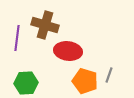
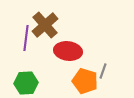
brown cross: rotated 32 degrees clockwise
purple line: moved 9 px right
gray line: moved 6 px left, 4 px up
